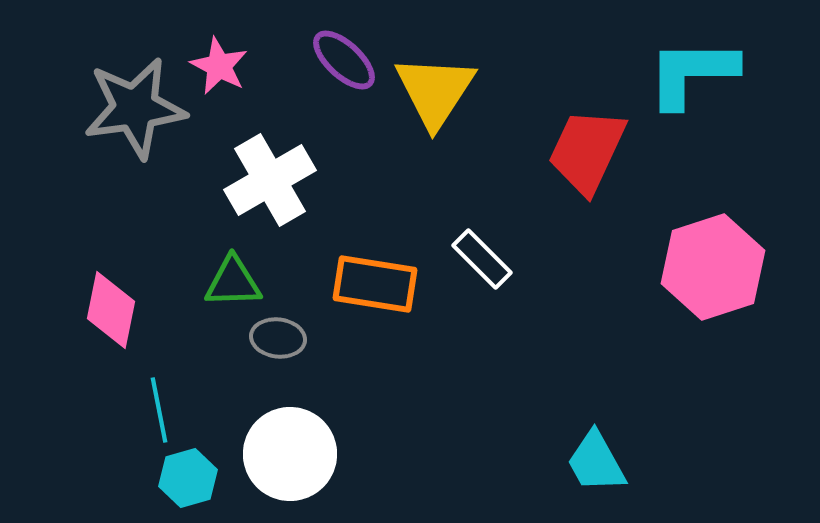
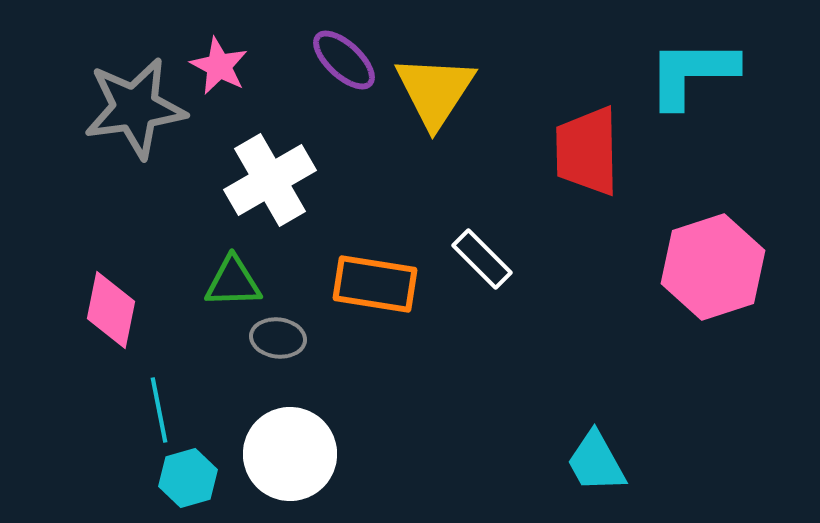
red trapezoid: rotated 26 degrees counterclockwise
